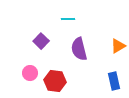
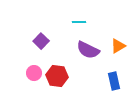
cyan line: moved 11 px right, 3 px down
purple semicircle: moved 9 px right, 1 px down; rotated 50 degrees counterclockwise
pink circle: moved 4 px right
red hexagon: moved 2 px right, 5 px up
